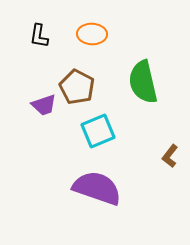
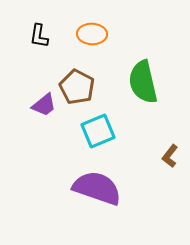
purple trapezoid: rotated 20 degrees counterclockwise
